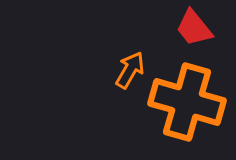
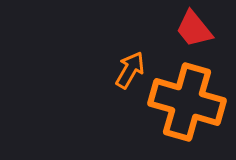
red trapezoid: moved 1 px down
